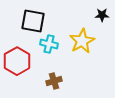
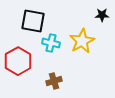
cyan cross: moved 2 px right, 1 px up
red hexagon: moved 1 px right
